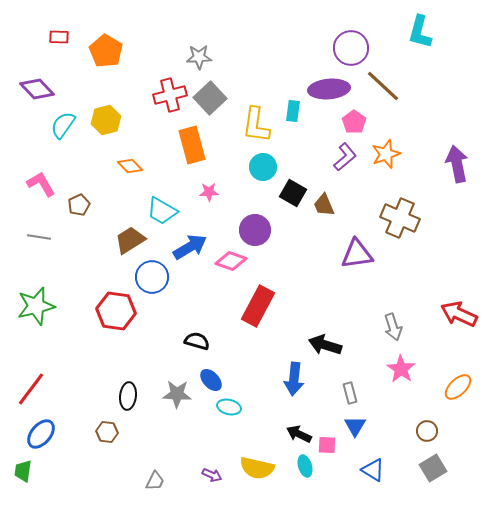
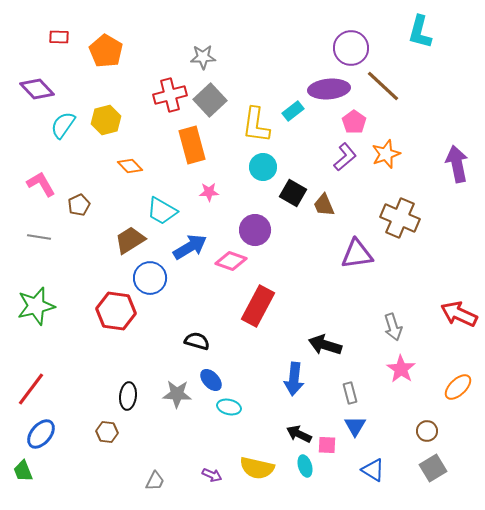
gray star at (199, 57): moved 4 px right
gray square at (210, 98): moved 2 px down
cyan rectangle at (293, 111): rotated 45 degrees clockwise
blue circle at (152, 277): moved 2 px left, 1 px down
green trapezoid at (23, 471): rotated 30 degrees counterclockwise
